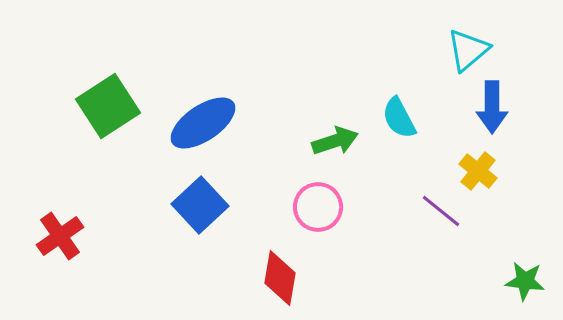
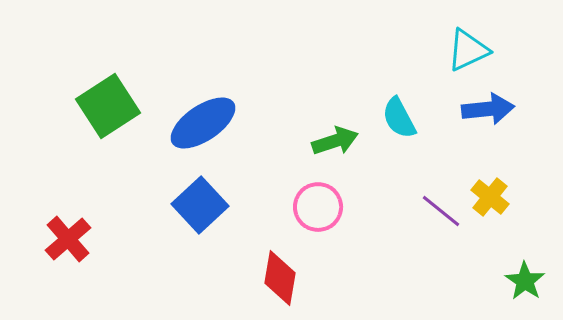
cyan triangle: rotated 15 degrees clockwise
blue arrow: moved 4 px left, 2 px down; rotated 96 degrees counterclockwise
yellow cross: moved 12 px right, 26 px down
red cross: moved 8 px right, 3 px down; rotated 6 degrees counterclockwise
green star: rotated 27 degrees clockwise
